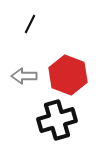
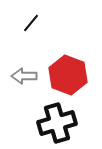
black line: moved 1 px right, 1 px up; rotated 12 degrees clockwise
black cross: moved 3 px down
